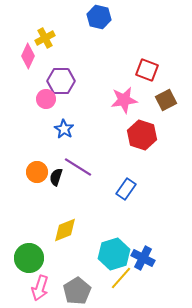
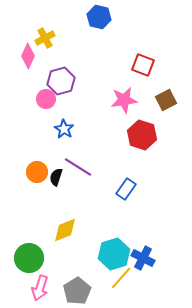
red square: moved 4 px left, 5 px up
purple hexagon: rotated 16 degrees counterclockwise
